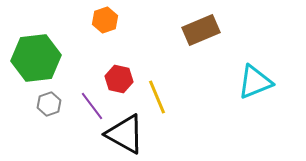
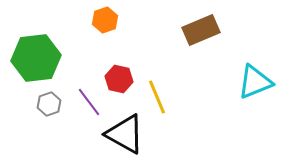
purple line: moved 3 px left, 4 px up
